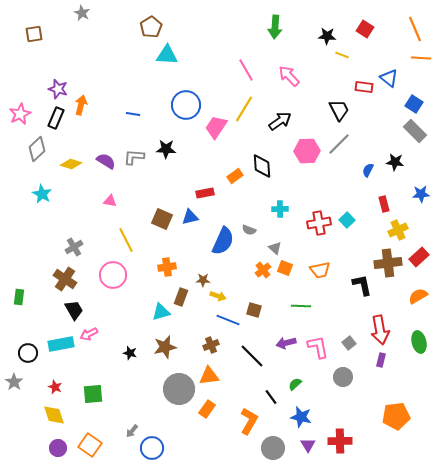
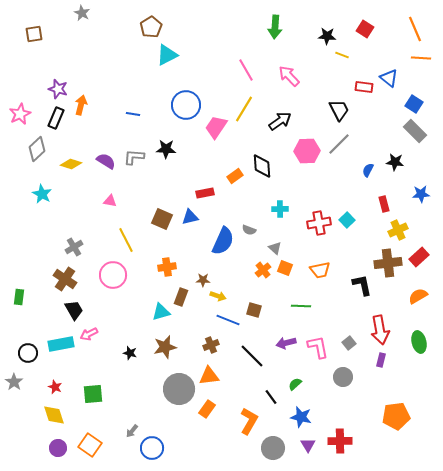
cyan triangle at (167, 55): rotated 30 degrees counterclockwise
